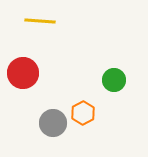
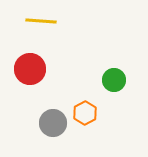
yellow line: moved 1 px right
red circle: moved 7 px right, 4 px up
orange hexagon: moved 2 px right
